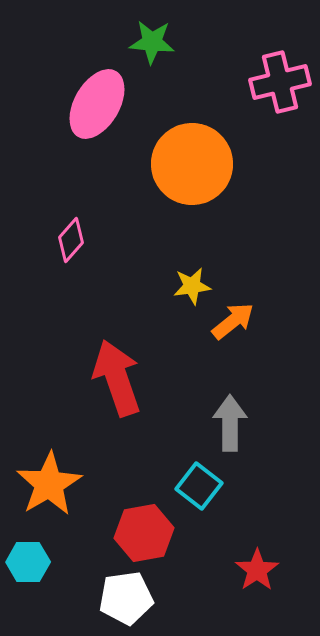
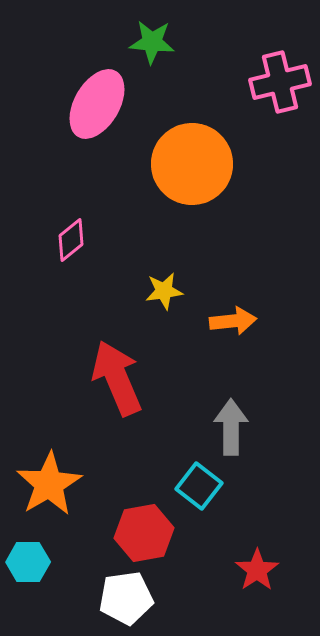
pink diamond: rotated 9 degrees clockwise
yellow star: moved 28 px left, 5 px down
orange arrow: rotated 33 degrees clockwise
red arrow: rotated 4 degrees counterclockwise
gray arrow: moved 1 px right, 4 px down
